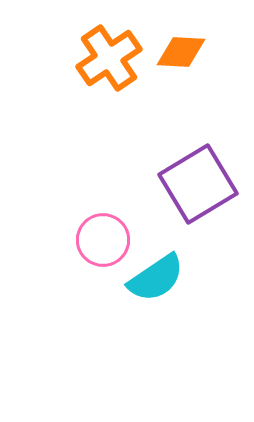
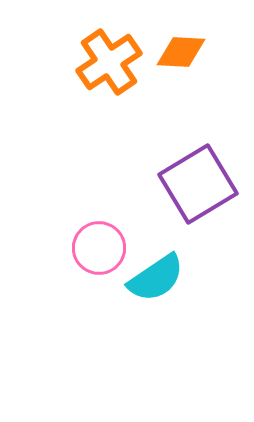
orange cross: moved 4 px down
pink circle: moved 4 px left, 8 px down
